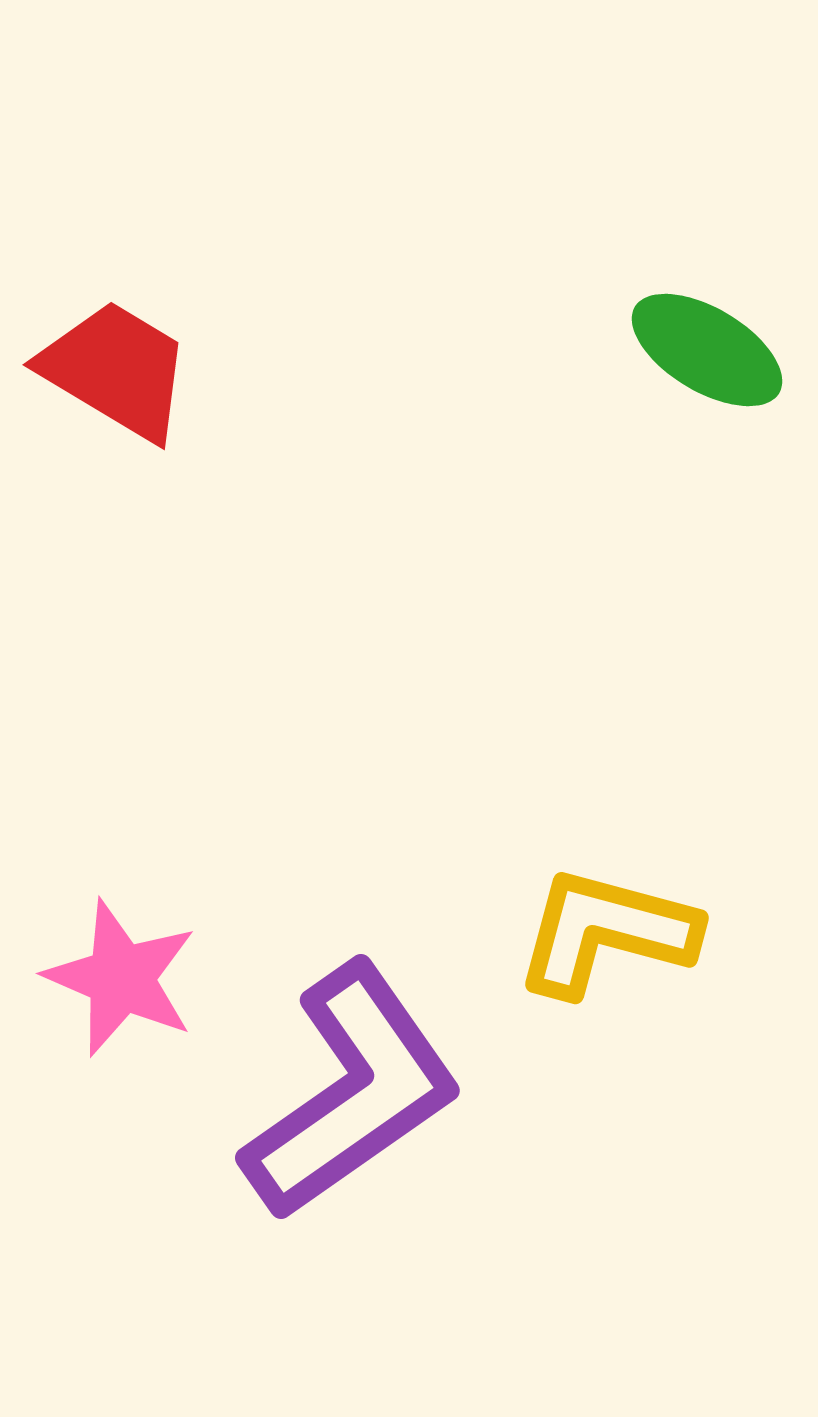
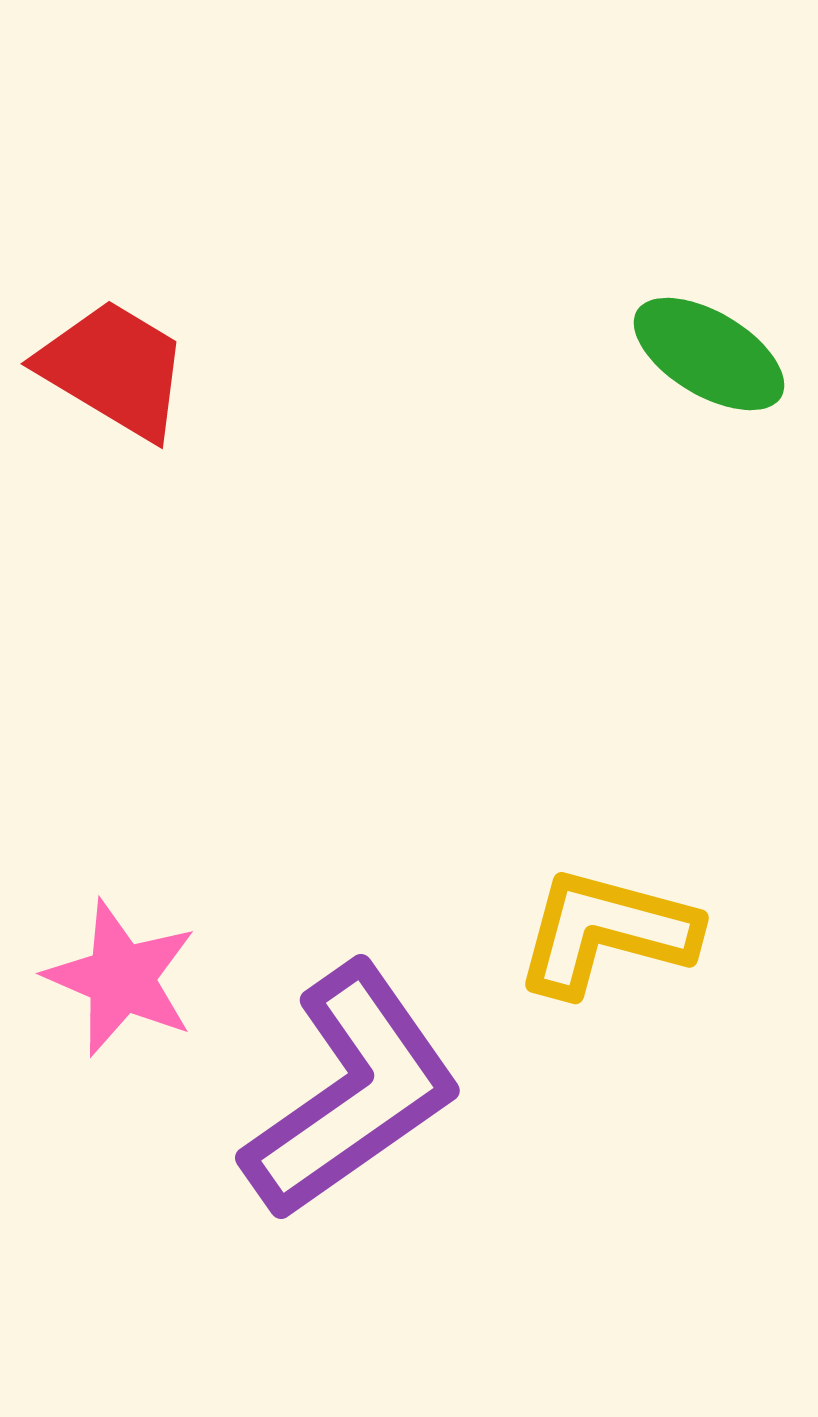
green ellipse: moved 2 px right, 4 px down
red trapezoid: moved 2 px left, 1 px up
